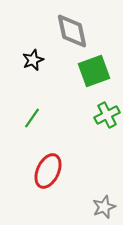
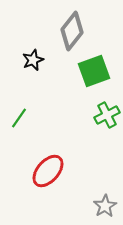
gray diamond: rotated 51 degrees clockwise
green line: moved 13 px left
red ellipse: rotated 16 degrees clockwise
gray star: moved 1 px right, 1 px up; rotated 10 degrees counterclockwise
